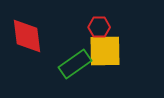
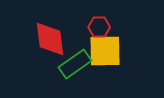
red diamond: moved 23 px right, 3 px down
